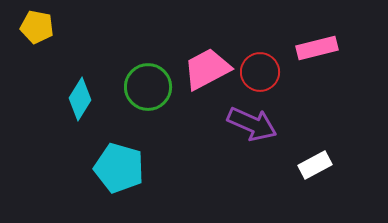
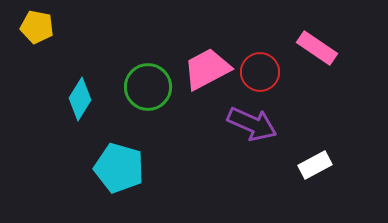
pink rectangle: rotated 48 degrees clockwise
